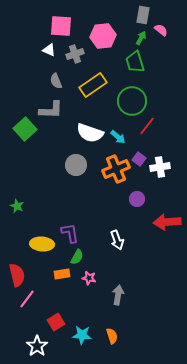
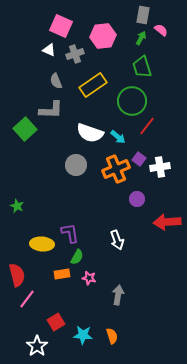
pink square: rotated 20 degrees clockwise
green trapezoid: moved 7 px right, 5 px down
cyan star: moved 1 px right
